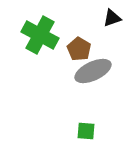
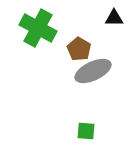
black triangle: moved 2 px right; rotated 18 degrees clockwise
green cross: moved 2 px left, 7 px up
